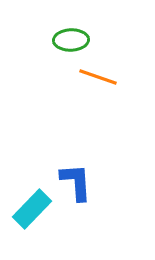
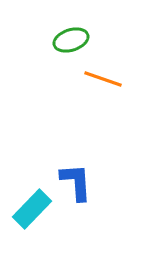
green ellipse: rotated 16 degrees counterclockwise
orange line: moved 5 px right, 2 px down
